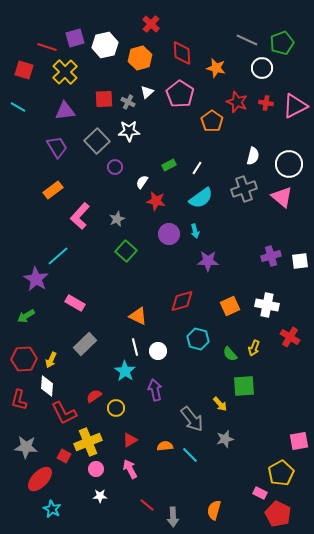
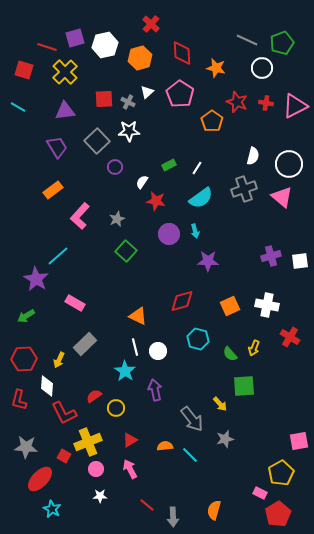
yellow arrow at (51, 360): moved 8 px right
red pentagon at (278, 514): rotated 15 degrees clockwise
